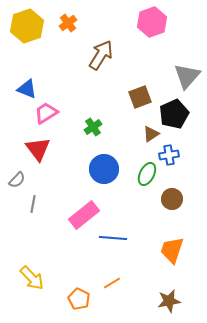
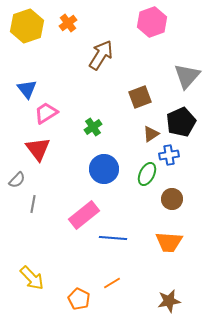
blue triangle: rotated 30 degrees clockwise
black pentagon: moved 7 px right, 8 px down
orange trapezoid: moved 3 px left, 8 px up; rotated 104 degrees counterclockwise
